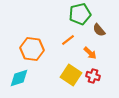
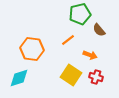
orange arrow: moved 2 px down; rotated 24 degrees counterclockwise
red cross: moved 3 px right, 1 px down
